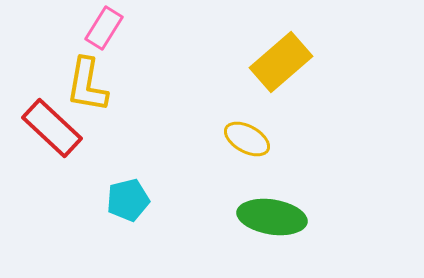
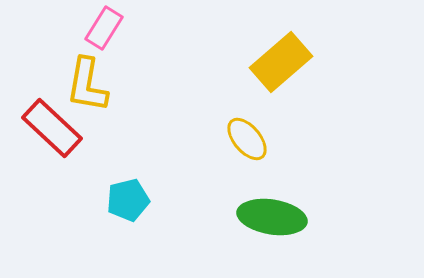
yellow ellipse: rotated 21 degrees clockwise
